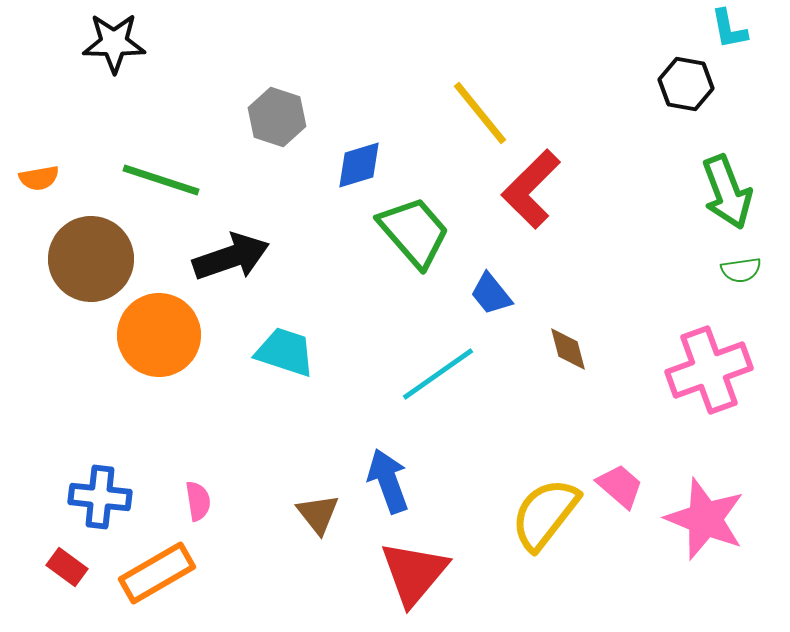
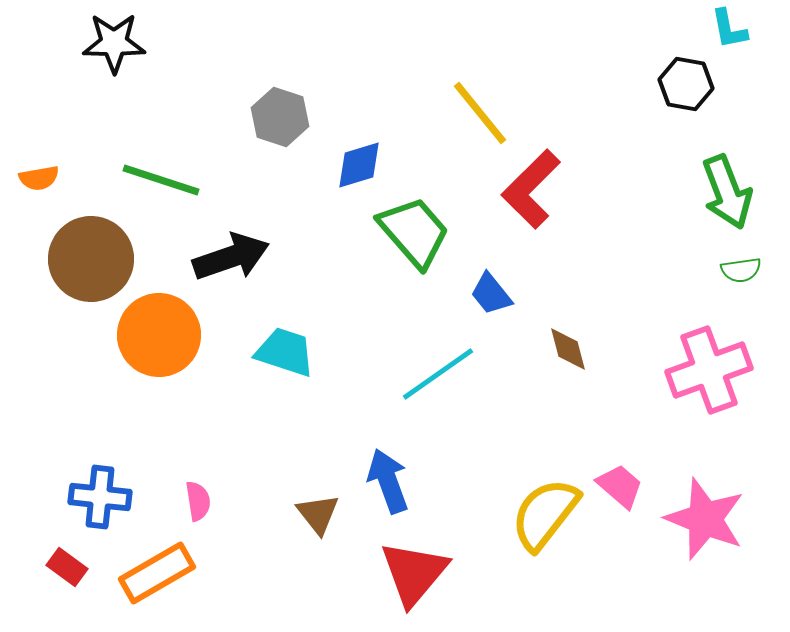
gray hexagon: moved 3 px right
